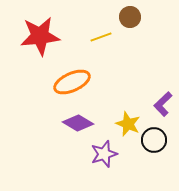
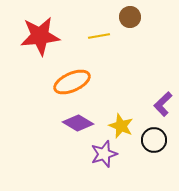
yellow line: moved 2 px left, 1 px up; rotated 10 degrees clockwise
yellow star: moved 7 px left, 2 px down
